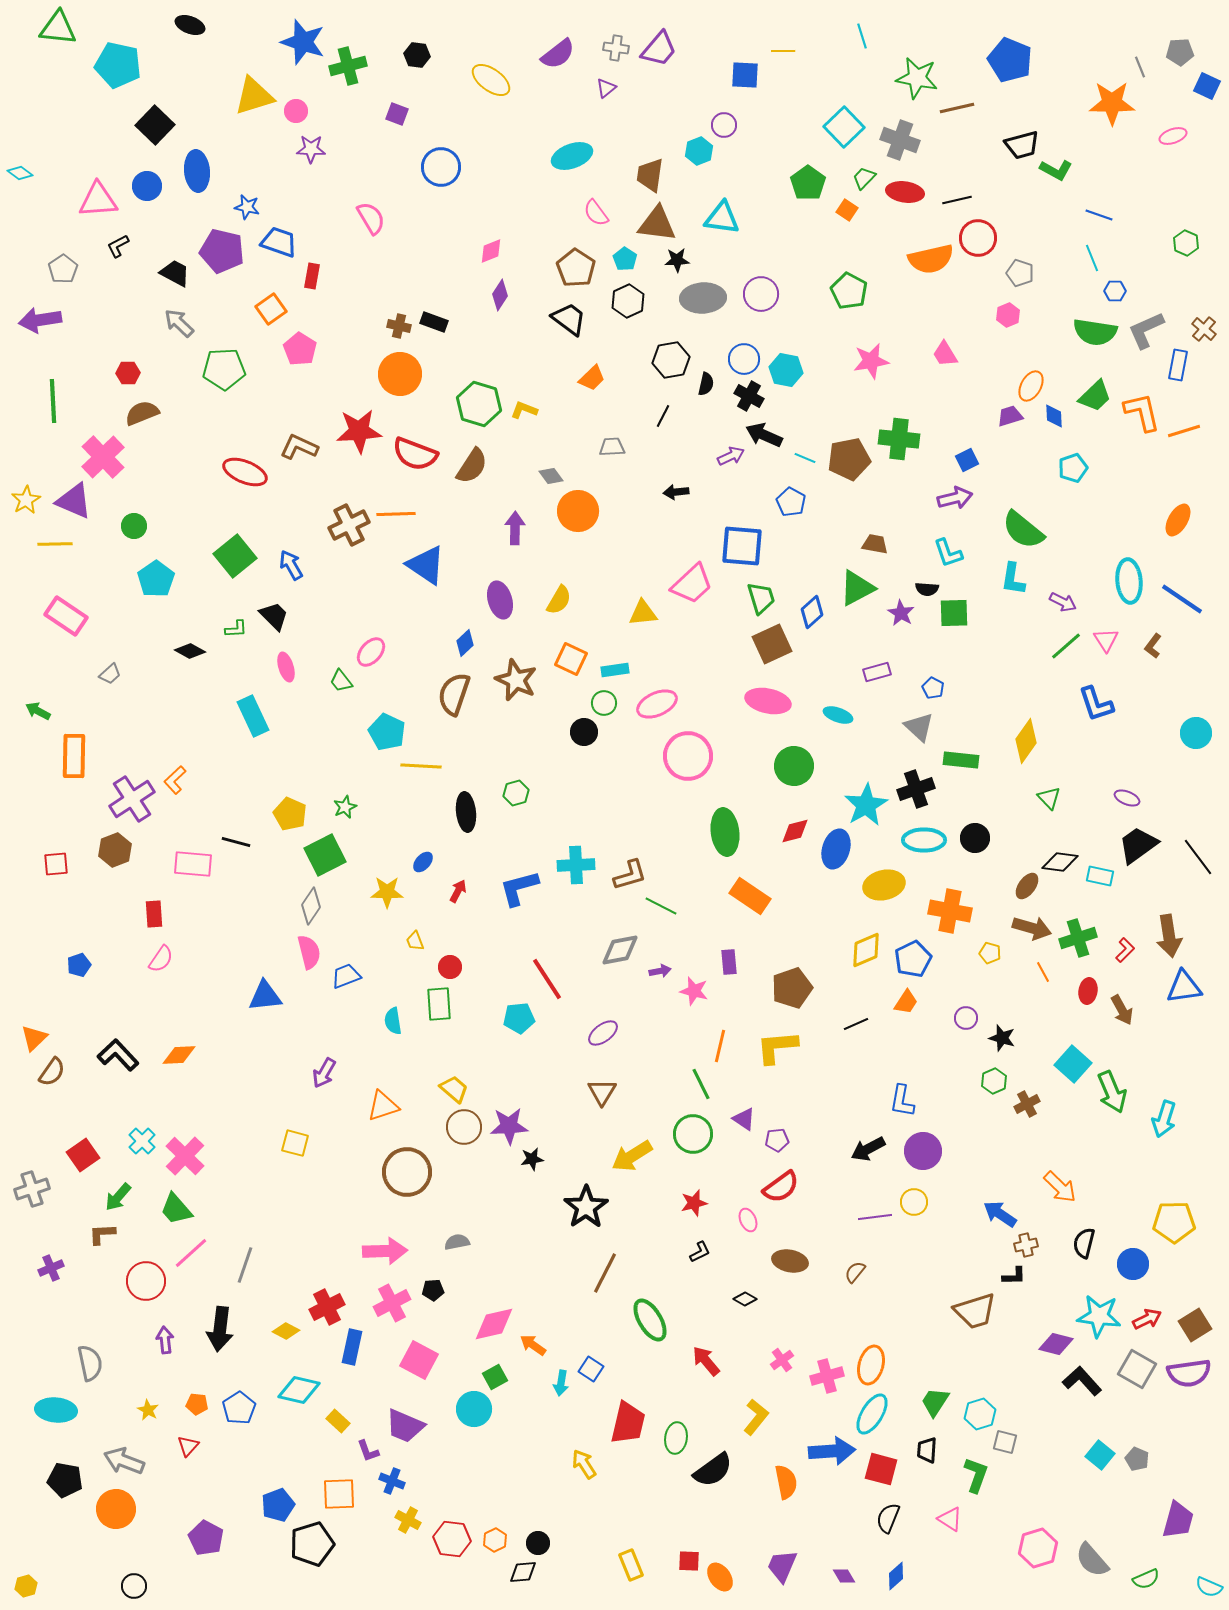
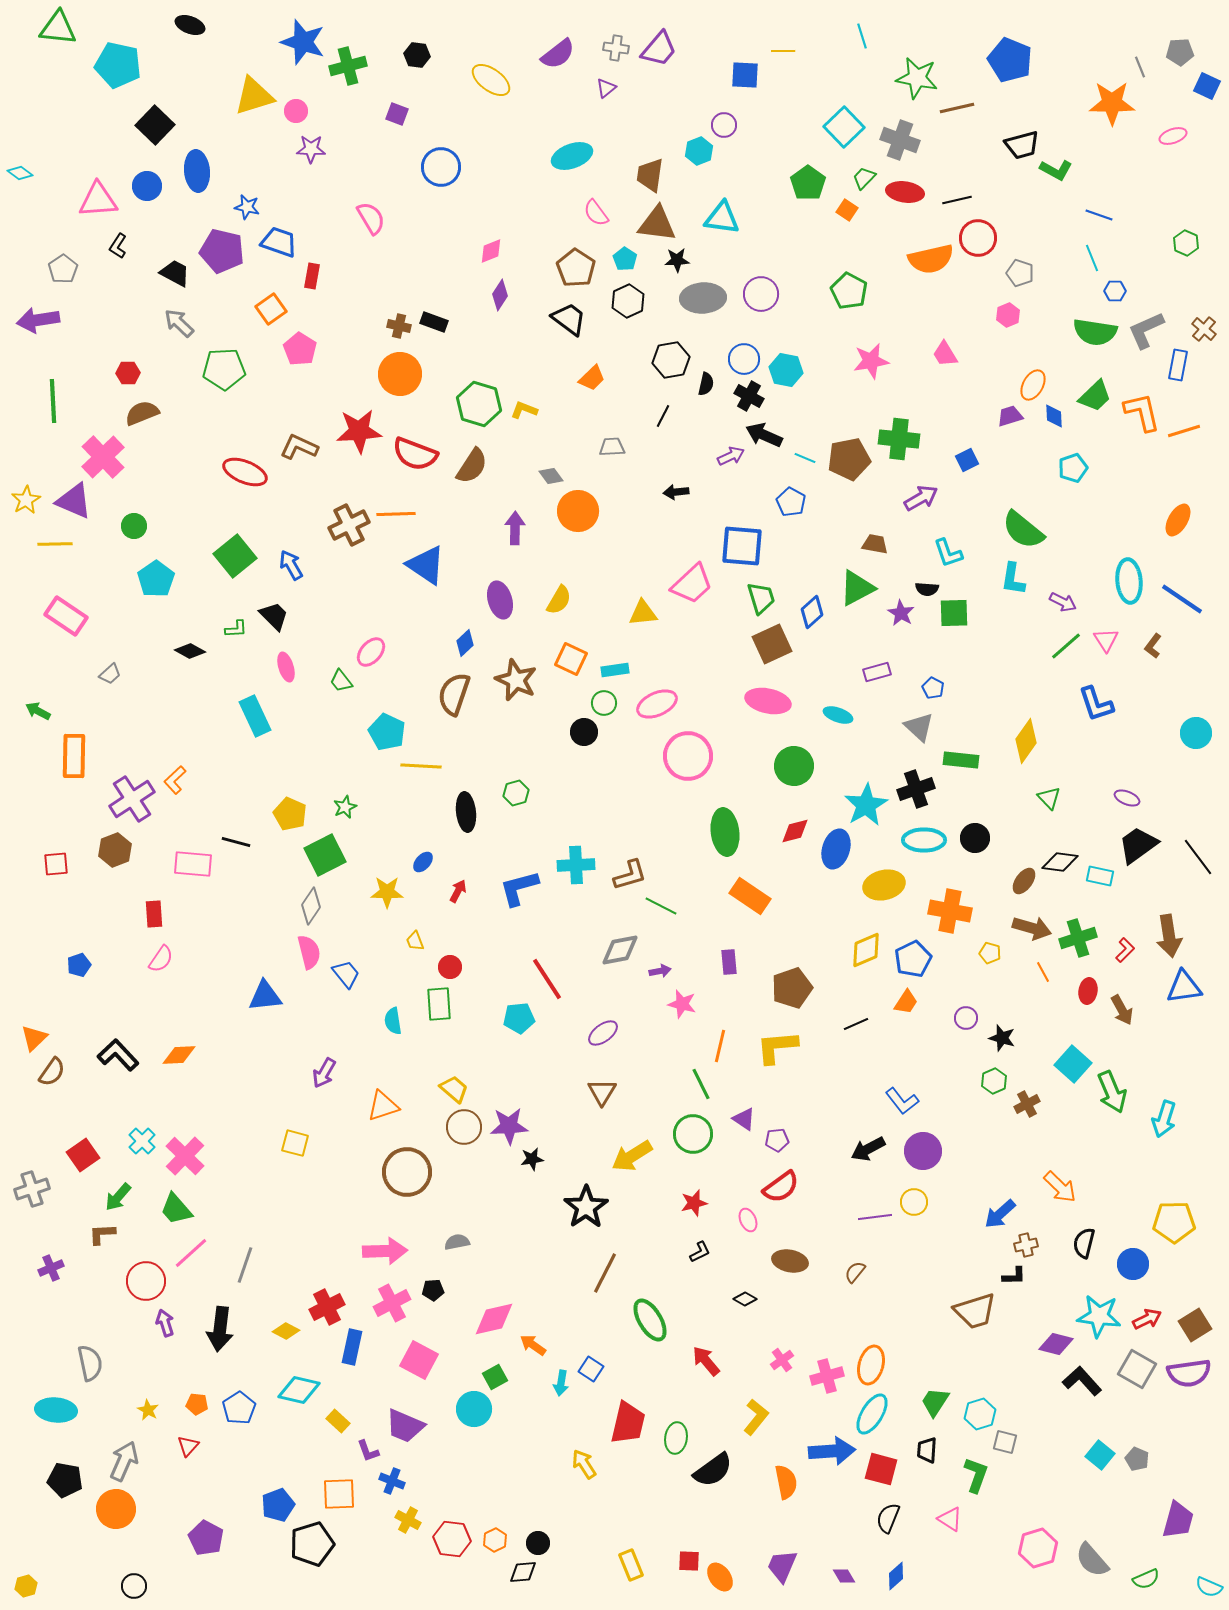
black L-shape at (118, 246): rotated 30 degrees counterclockwise
purple arrow at (40, 320): moved 2 px left
orange ellipse at (1031, 386): moved 2 px right, 1 px up
purple arrow at (955, 498): moved 34 px left; rotated 16 degrees counterclockwise
cyan rectangle at (253, 716): moved 2 px right
brown ellipse at (1027, 886): moved 3 px left, 5 px up
blue trapezoid at (346, 976): moved 2 px up; rotated 72 degrees clockwise
pink star at (694, 991): moved 12 px left, 13 px down
blue L-shape at (902, 1101): rotated 48 degrees counterclockwise
blue arrow at (1000, 1214): rotated 76 degrees counterclockwise
pink diamond at (494, 1324): moved 5 px up
purple arrow at (165, 1340): moved 17 px up; rotated 12 degrees counterclockwise
gray arrow at (124, 1461): rotated 93 degrees clockwise
